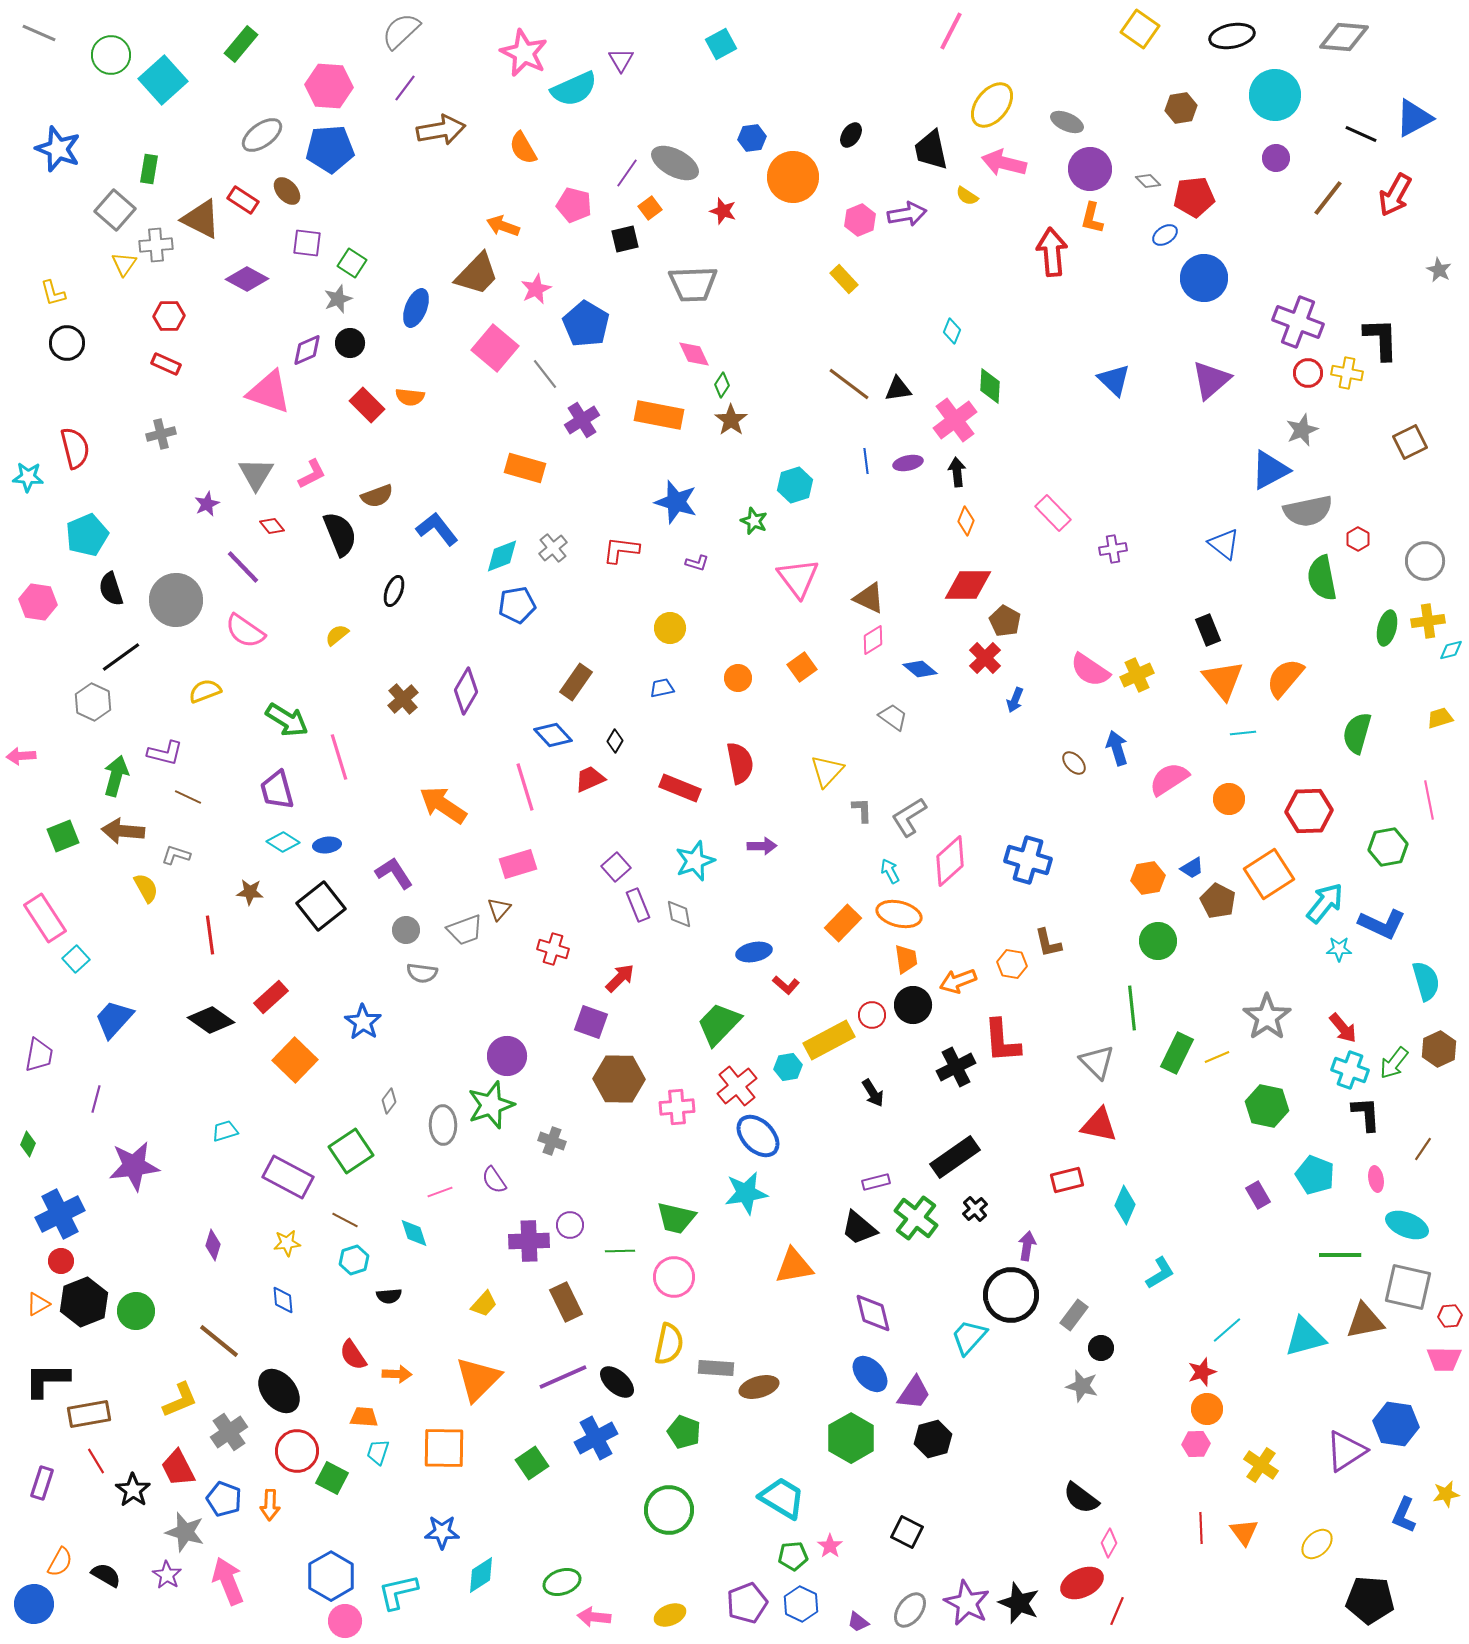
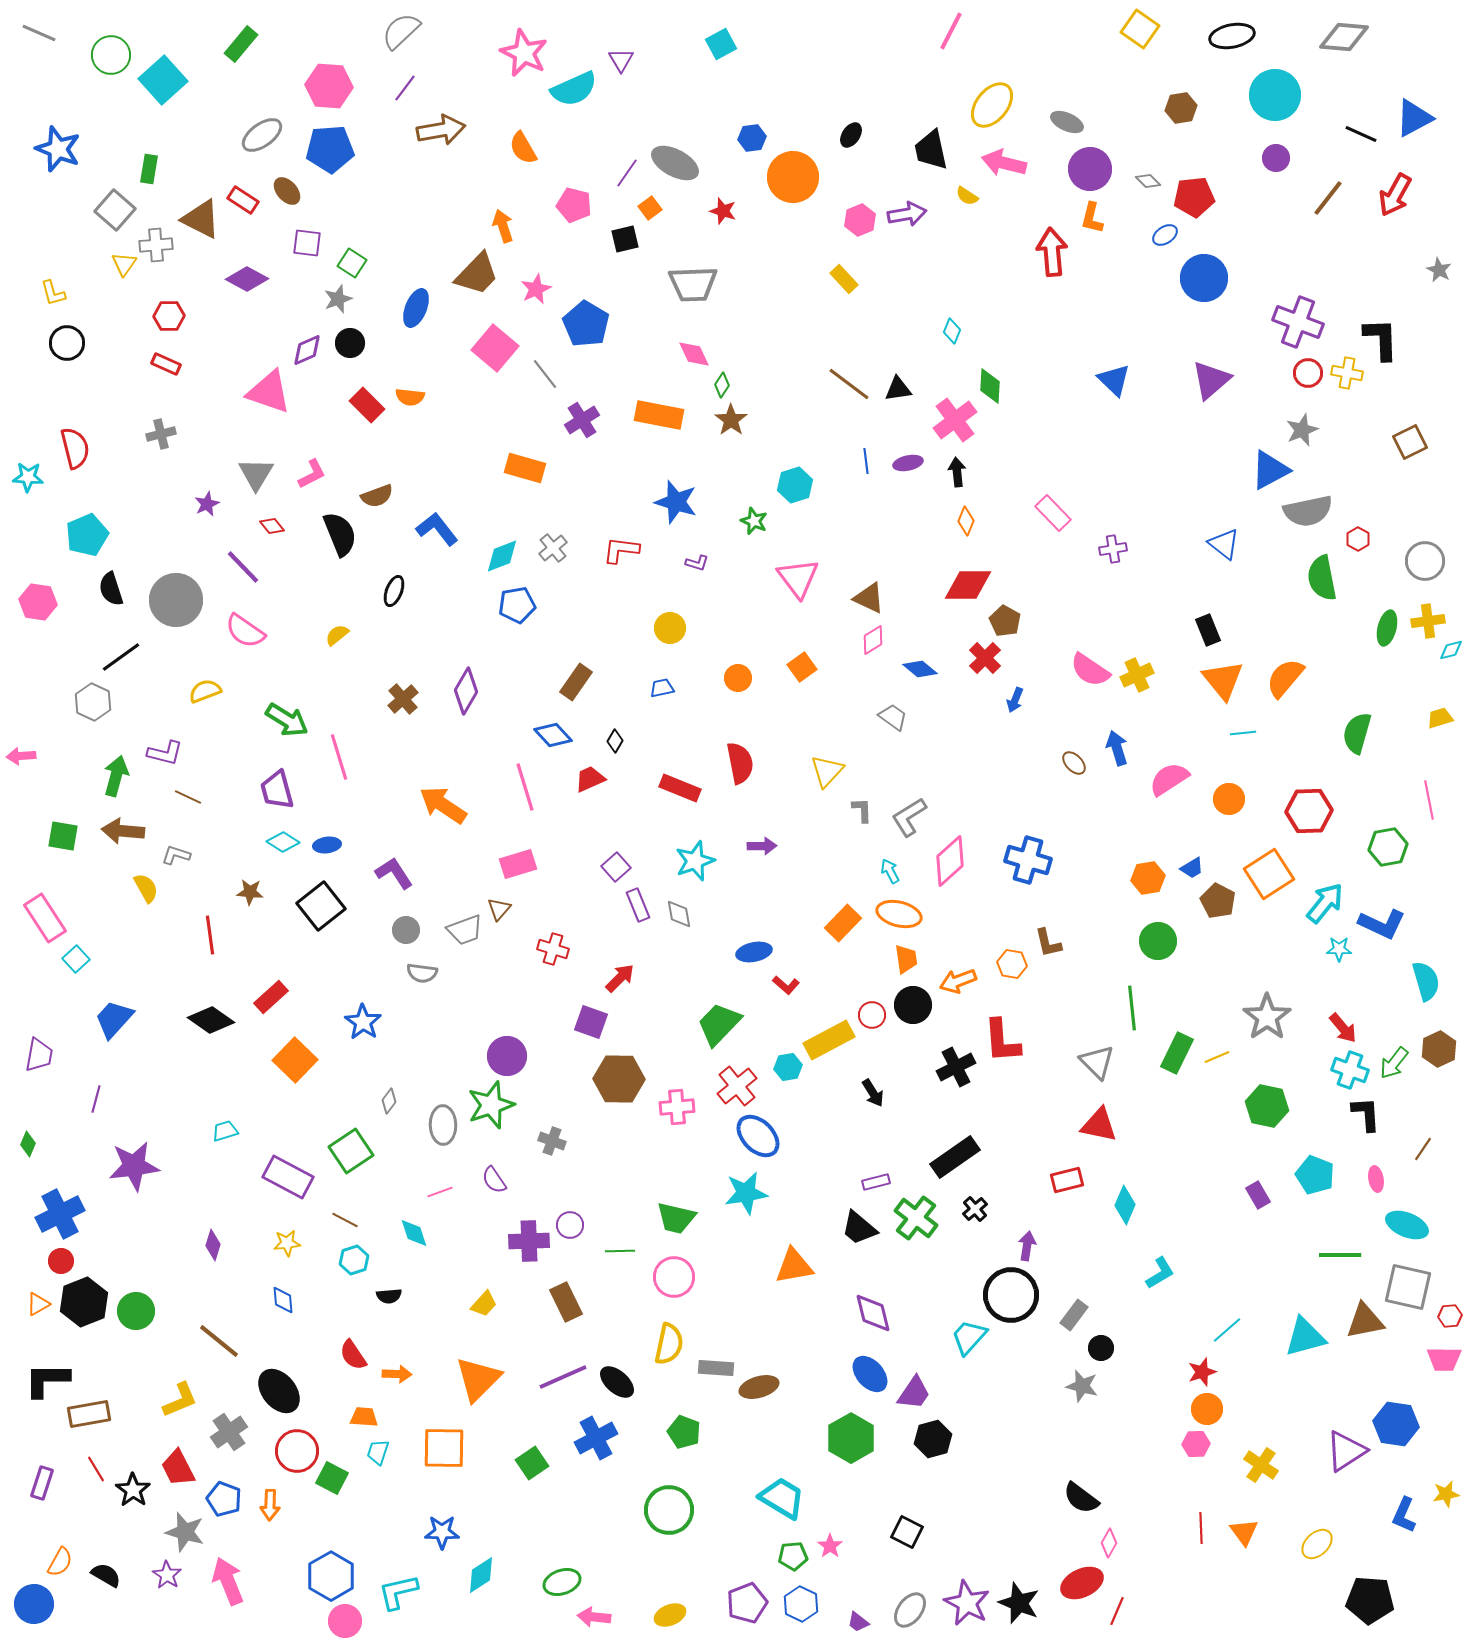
orange arrow at (503, 226): rotated 52 degrees clockwise
green square at (63, 836): rotated 32 degrees clockwise
red line at (96, 1461): moved 8 px down
